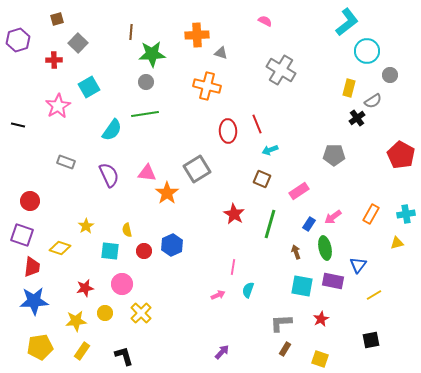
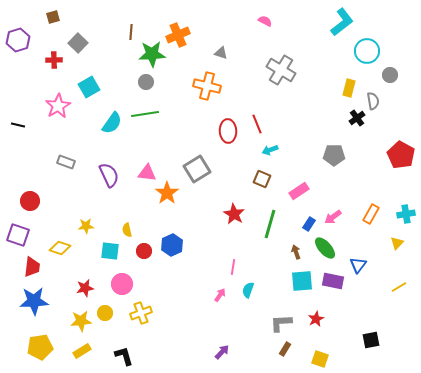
brown square at (57, 19): moved 4 px left, 2 px up
cyan L-shape at (347, 22): moved 5 px left
orange cross at (197, 35): moved 19 px left; rotated 20 degrees counterclockwise
gray semicircle at (373, 101): rotated 66 degrees counterclockwise
cyan semicircle at (112, 130): moved 7 px up
yellow star at (86, 226): rotated 28 degrees clockwise
purple square at (22, 235): moved 4 px left
yellow triangle at (397, 243): rotated 32 degrees counterclockwise
green ellipse at (325, 248): rotated 30 degrees counterclockwise
cyan square at (302, 286): moved 5 px up; rotated 15 degrees counterclockwise
pink arrow at (218, 295): moved 2 px right; rotated 32 degrees counterclockwise
yellow line at (374, 295): moved 25 px right, 8 px up
yellow cross at (141, 313): rotated 25 degrees clockwise
red star at (321, 319): moved 5 px left
yellow star at (76, 321): moved 5 px right
yellow rectangle at (82, 351): rotated 24 degrees clockwise
